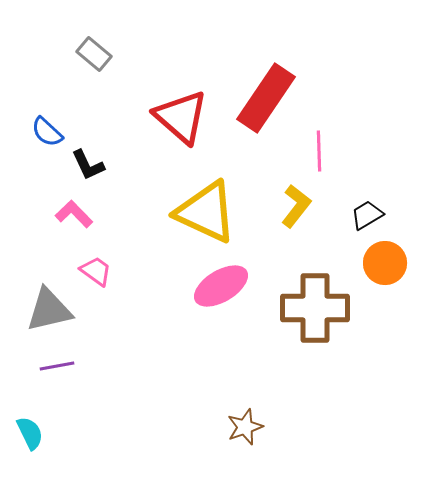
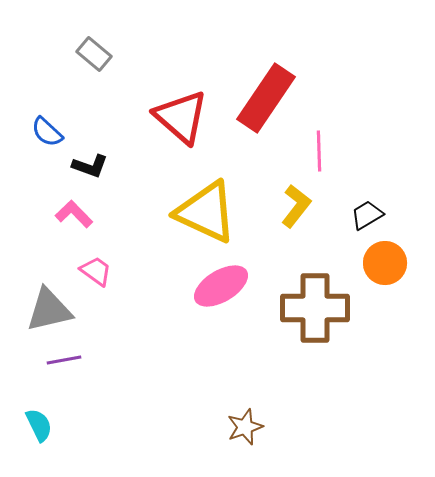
black L-shape: moved 2 px right, 1 px down; rotated 45 degrees counterclockwise
purple line: moved 7 px right, 6 px up
cyan semicircle: moved 9 px right, 8 px up
